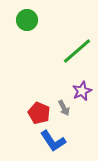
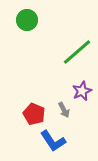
green line: moved 1 px down
gray arrow: moved 2 px down
red pentagon: moved 5 px left, 1 px down
